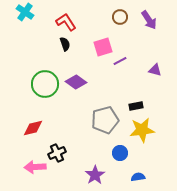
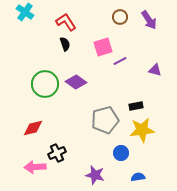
blue circle: moved 1 px right
purple star: rotated 24 degrees counterclockwise
